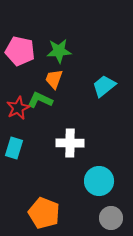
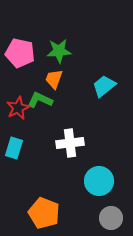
pink pentagon: moved 2 px down
white cross: rotated 8 degrees counterclockwise
